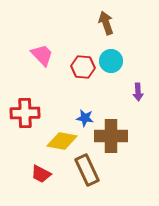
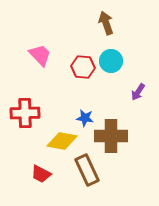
pink trapezoid: moved 2 px left
purple arrow: rotated 36 degrees clockwise
